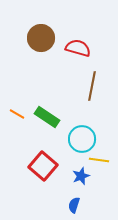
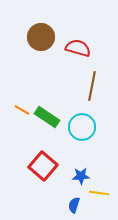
brown circle: moved 1 px up
orange line: moved 5 px right, 4 px up
cyan circle: moved 12 px up
yellow line: moved 33 px down
blue star: rotated 18 degrees clockwise
